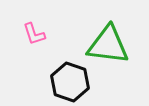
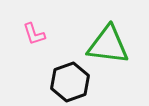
black hexagon: rotated 21 degrees clockwise
